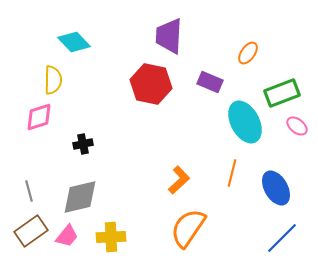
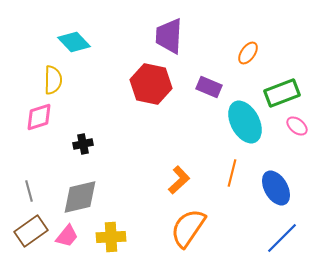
purple rectangle: moved 1 px left, 5 px down
